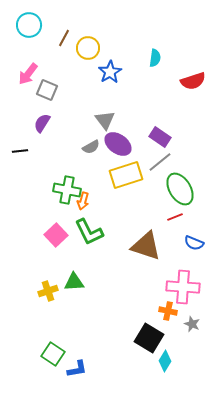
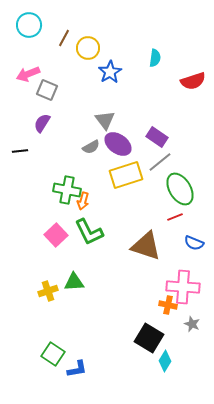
pink arrow: rotated 30 degrees clockwise
purple rectangle: moved 3 px left
orange cross: moved 6 px up
